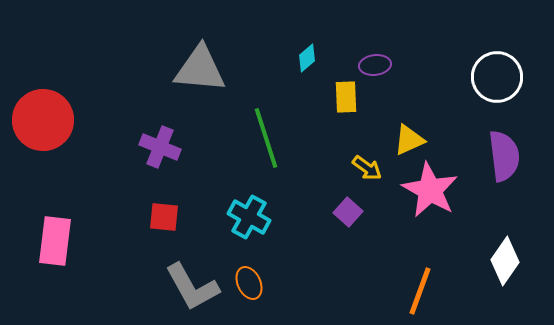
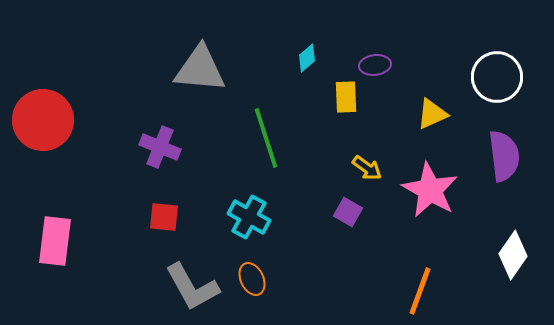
yellow triangle: moved 23 px right, 26 px up
purple square: rotated 12 degrees counterclockwise
white diamond: moved 8 px right, 6 px up
orange ellipse: moved 3 px right, 4 px up
